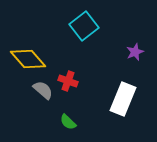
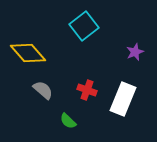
yellow diamond: moved 6 px up
red cross: moved 19 px right, 9 px down
green semicircle: moved 1 px up
